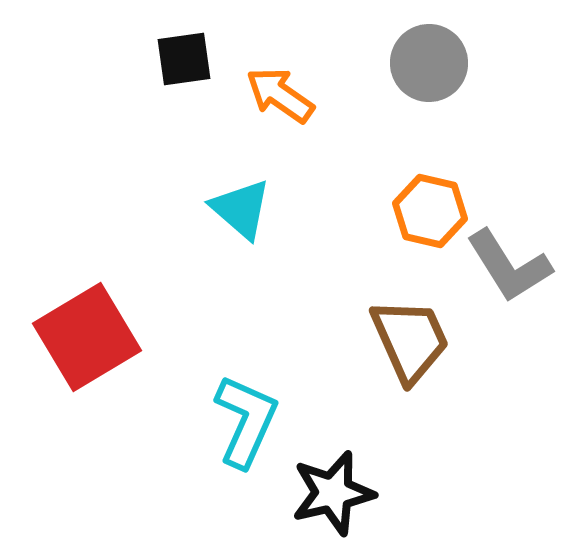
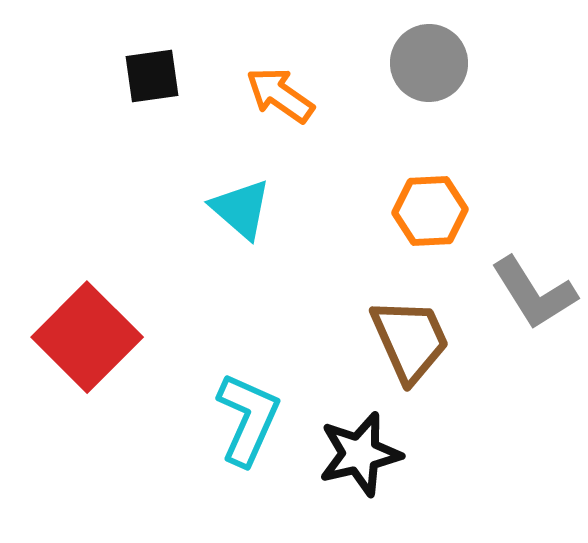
black square: moved 32 px left, 17 px down
orange hexagon: rotated 16 degrees counterclockwise
gray L-shape: moved 25 px right, 27 px down
red square: rotated 14 degrees counterclockwise
cyan L-shape: moved 2 px right, 2 px up
black star: moved 27 px right, 39 px up
